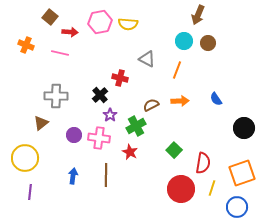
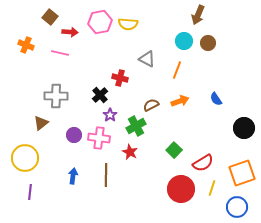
orange arrow: rotated 18 degrees counterclockwise
red semicircle: rotated 50 degrees clockwise
